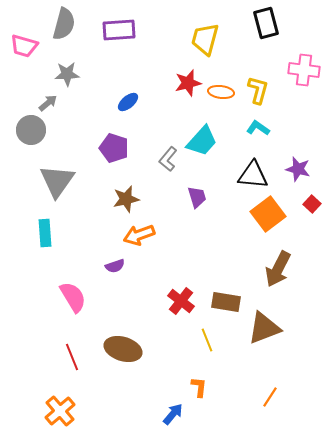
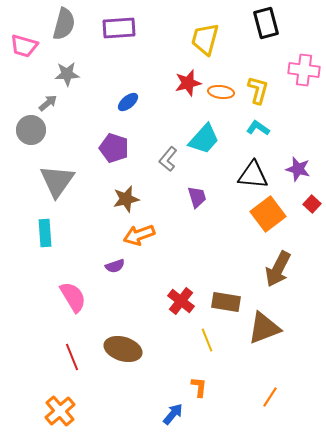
purple rectangle: moved 2 px up
cyan trapezoid: moved 2 px right, 2 px up
